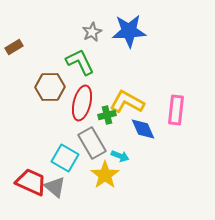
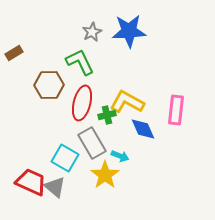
brown rectangle: moved 6 px down
brown hexagon: moved 1 px left, 2 px up
